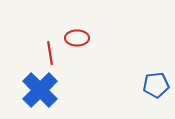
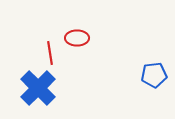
blue pentagon: moved 2 px left, 10 px up
blue cross: moved 2 px left, 2 px up
